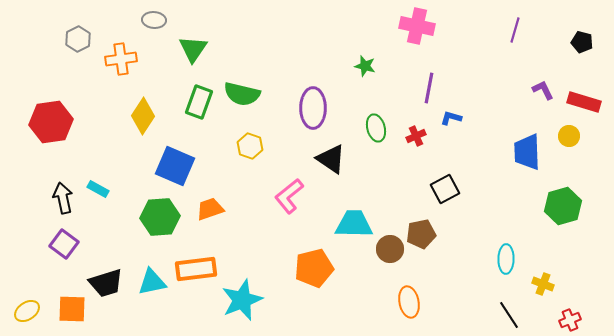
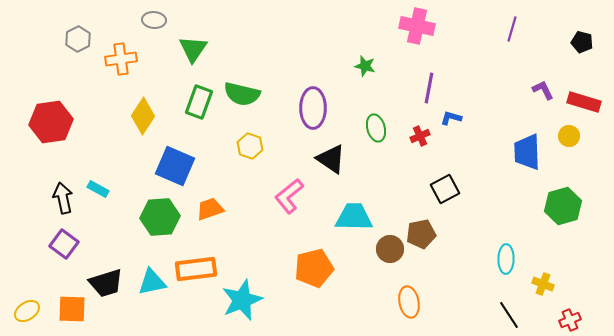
purple line at (515, 30): moved 3 px left, 1 px up
red cross at (416, 136): moved 4 px right
cyan trapezoid at (354, 224): moved 7 px up
